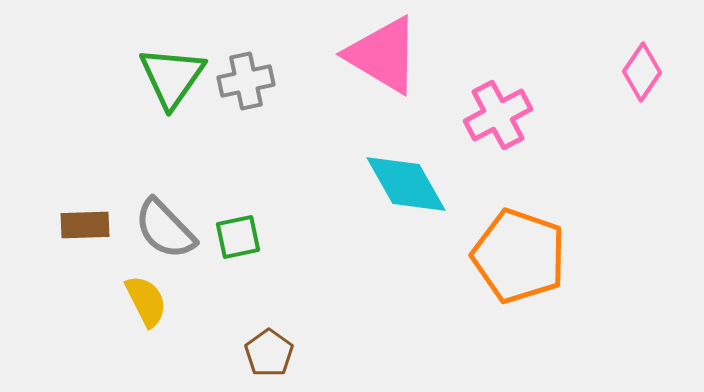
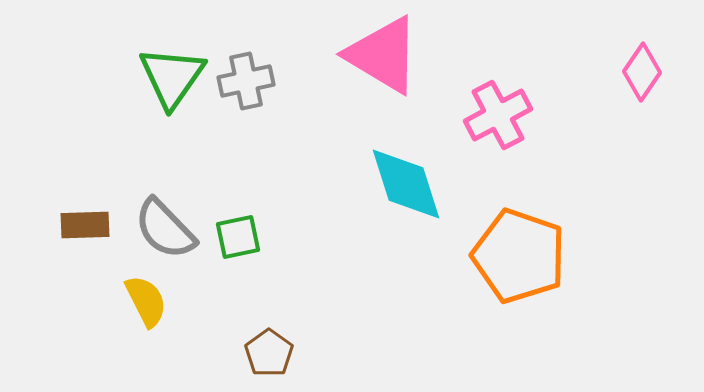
cyan diamond: rotated 12 degrees clockwise
